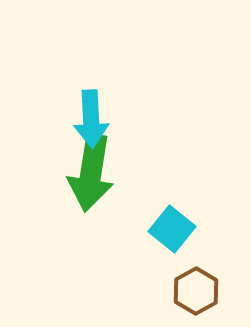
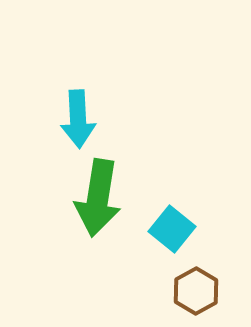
cyan arrow: moved 13 px left
green arrow: moved 7 px right, 25 px down
